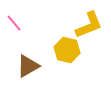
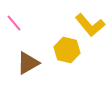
yellow L-shape: moved 1 px right; rotated 72 degrees clockwise
brown triangle: moved 3 px up
